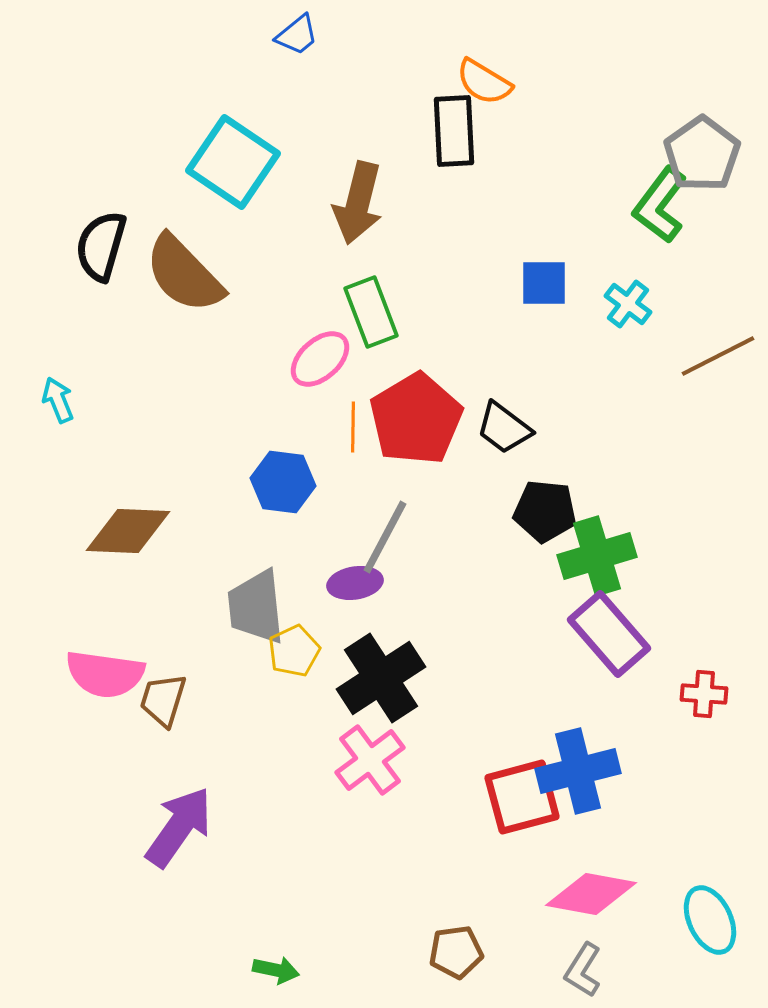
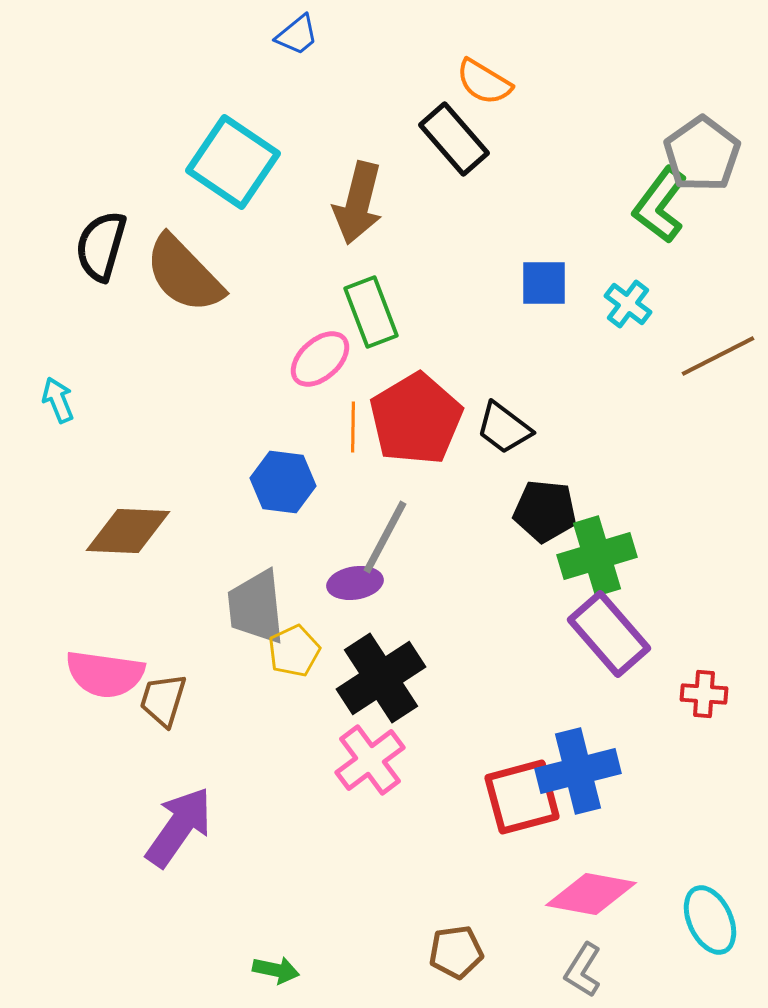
black rectangle: moved 8 px down; rotated 38 degrees counterclockwise
